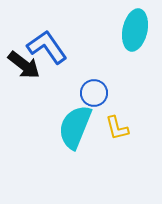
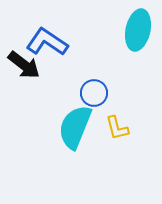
cyan ellipse: moved 3 px right
blue L-shape: moved 5 px up; rotated 21 degrees counterclockwise
